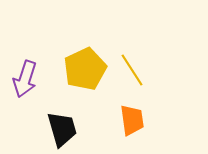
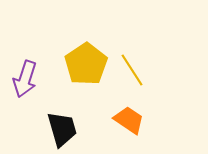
yellow pentagon: moved 1 px right, 5 px up; rotated 9 degrees counterclockwise
orange trapezoid: moved 3 px left; rotated 48 degrees counterclockwise
